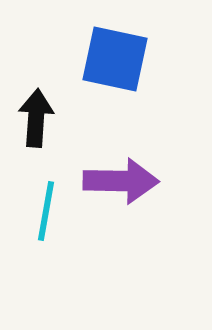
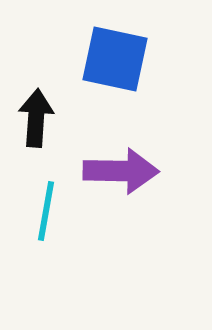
purple arrow: moved 10 px up
